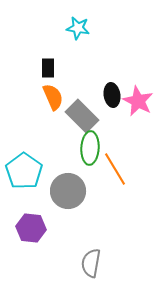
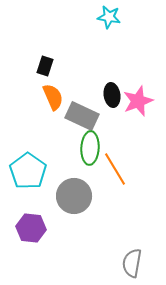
cyan star: moved 31 px right, 11 px up
black rectangle: moved 3 px left, 2 px up; rotated 18 degrees clockwise
pink star: rotated 24 degrees clockwise
gray rectangle: rotated 20 degrees counterclockwise
cyan pentagon: moved 4 px right
gray circle: moved 6 px right, 5 px down
gray semicircle: moved 41 px right
